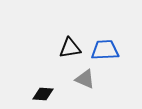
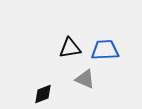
black diamond: rotated 25 degrees counterclockwise
